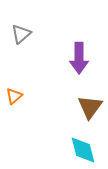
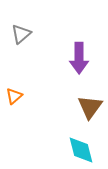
cyan diamond: moved 2 px left
